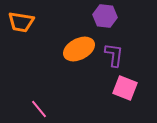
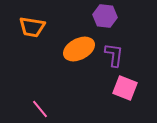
orange trapezoid: moved 11 px right, 5 px down
pink line: moved 1 px right
